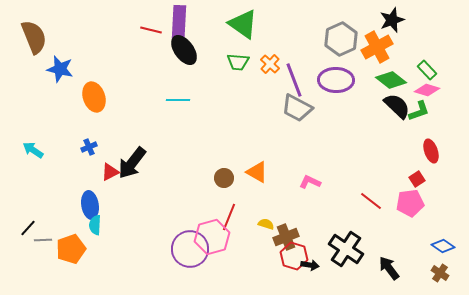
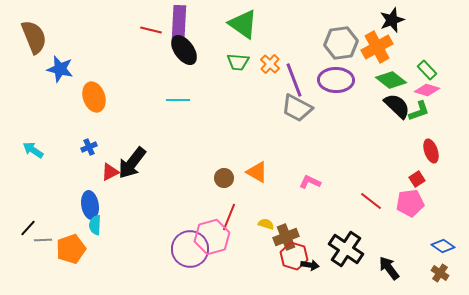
gray hexagon at (341, 39): moved 4 px down; rotated 16 degrees clockwise
